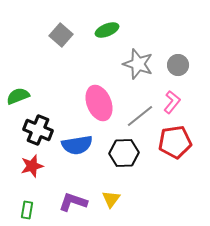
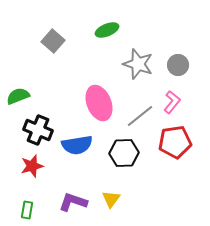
gray square: moved 8 px left, 6 px down
